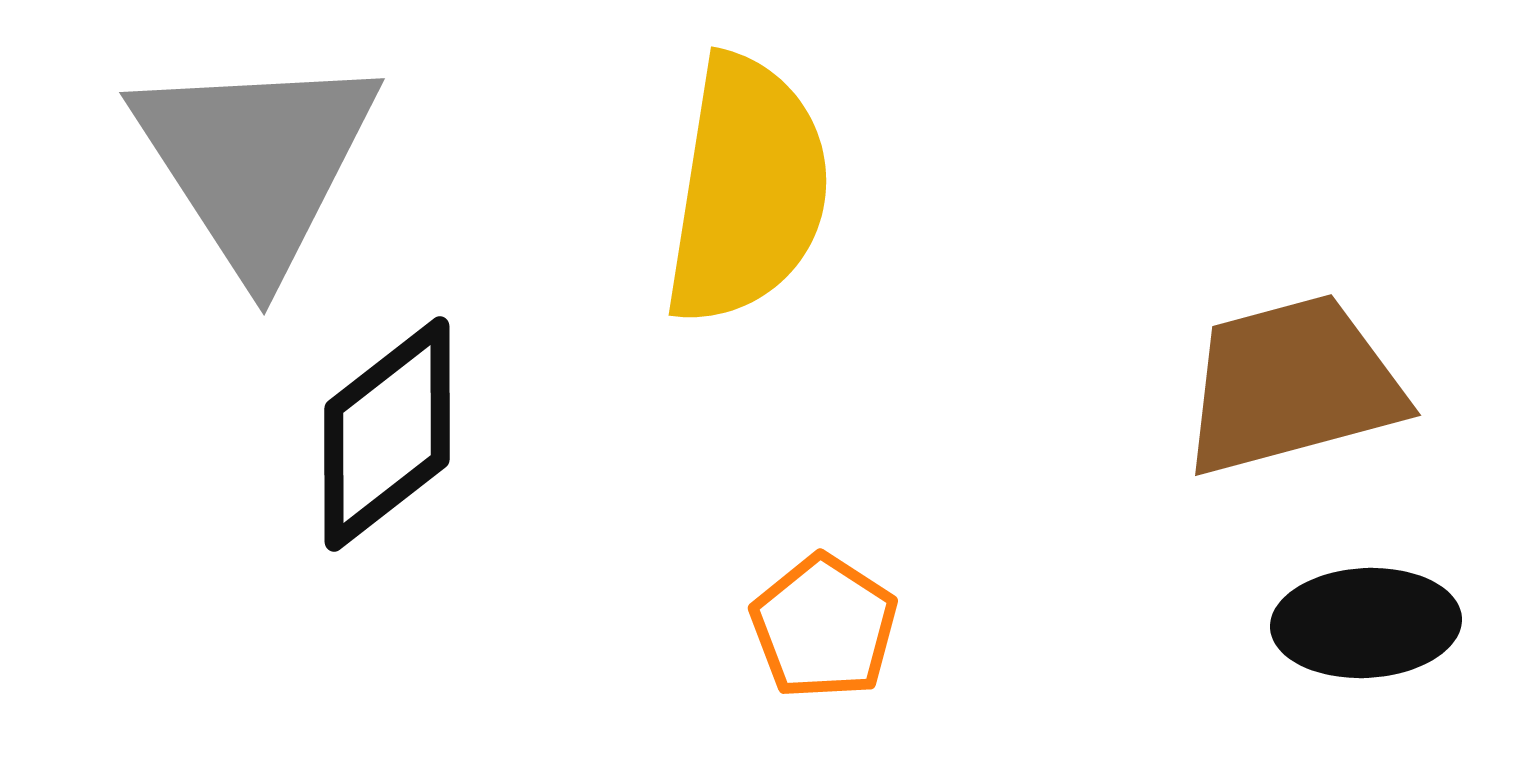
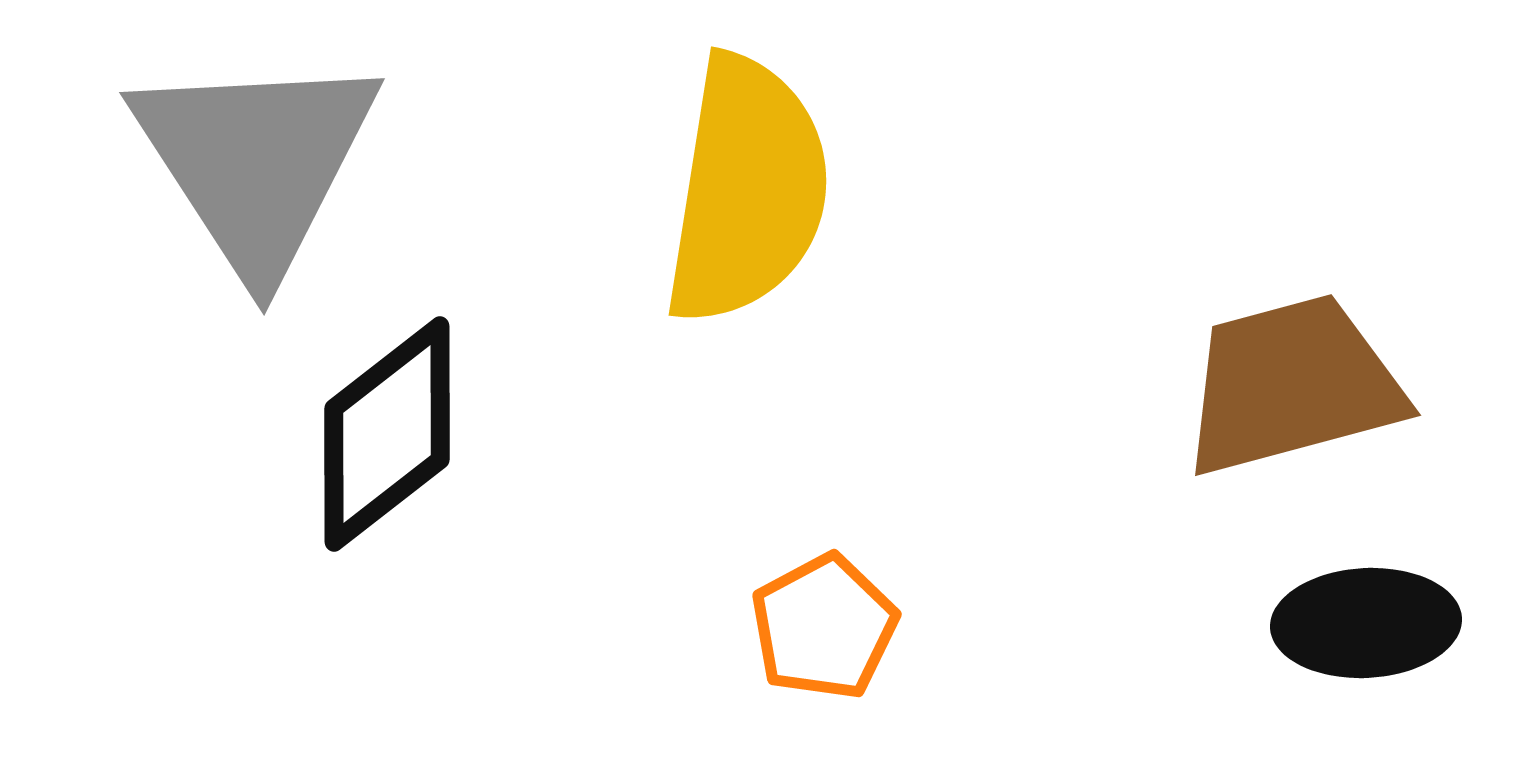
orange pentagon: rotated 11 degrees clockwise
